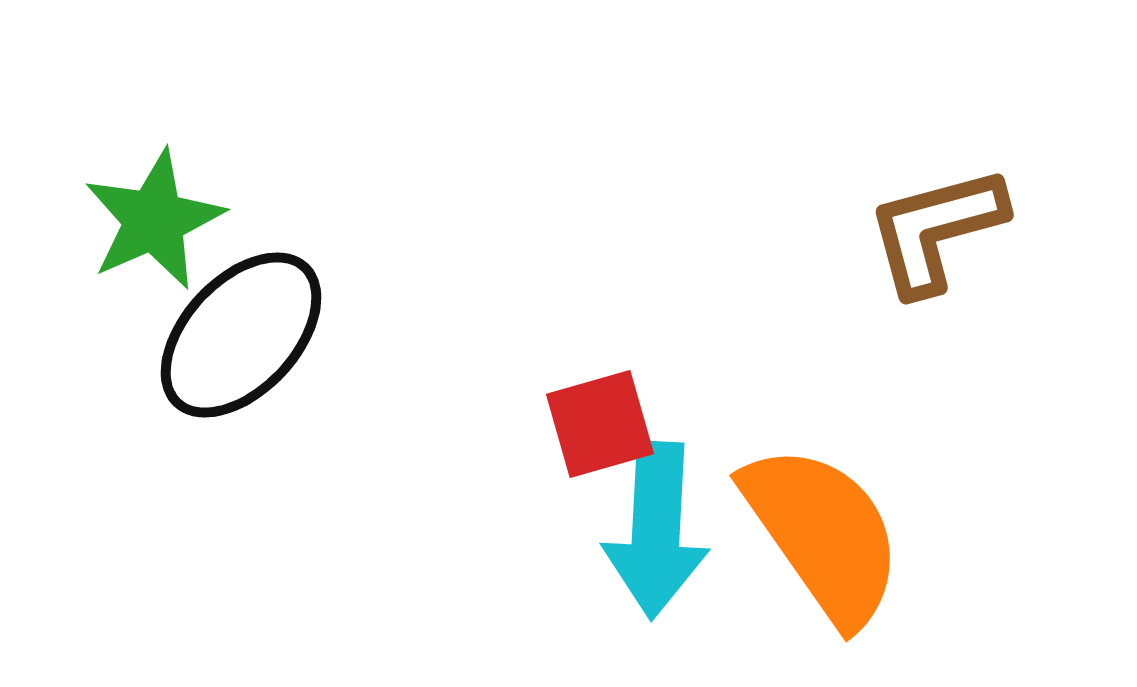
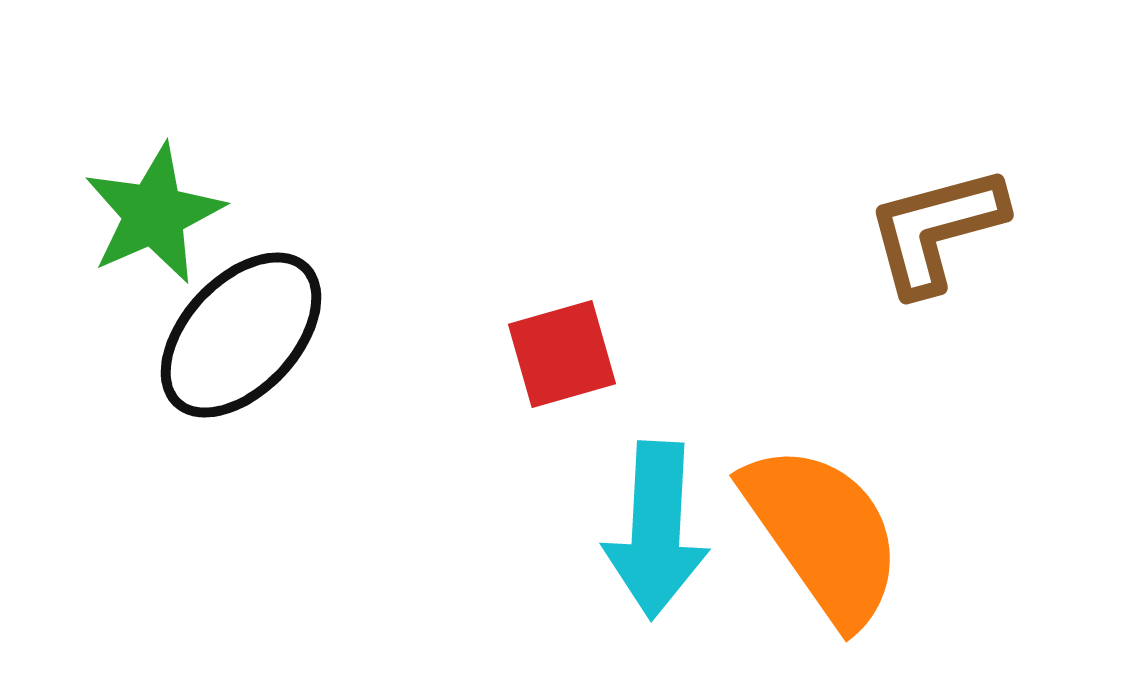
green star: moved 6 px up
red square: moved 38 px left, 70 px up
